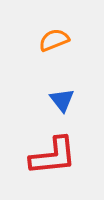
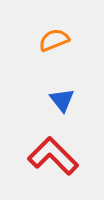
red L-shape: rotated 129 degrees counterclockwise
